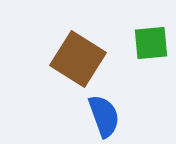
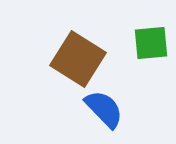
blue semicircle: moved 7 px up; rotated 24 degrees counterclockwise
